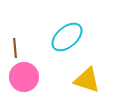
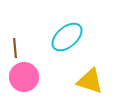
yellow triangle: moved 3 px right, 1 px down
